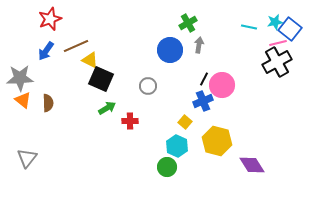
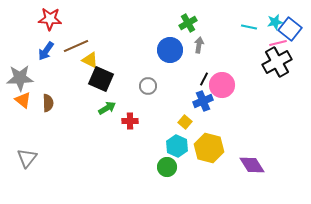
red star: rotated 25 degrees clockwise
yellow hexagon: moved 8 px left, 7 px down
